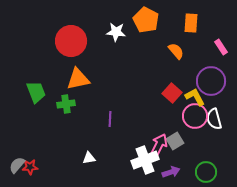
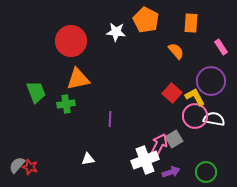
white semicircle: rotated 115 degrees clockwise
gray square: moved 1 px left, 2 px up
white triangle: moved 1 px left, 1 px down
red star: rotated 21 degrees clockwise
